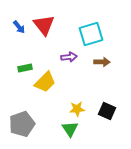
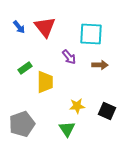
red triangle: moved 1 px right, 2 px down
cyan square: rotated 20 degrees clockwise
purple arrow: rotated 56 degrees clockwise
brown arrow: moved 2 px left, 3 px down
green rectangle: rotated 24 degrees counterclockwise
yellow trapezoid: rotated 45 degrees counterclockwise
yellow star: moved 3 px up
green triangle: moved 3 px left
